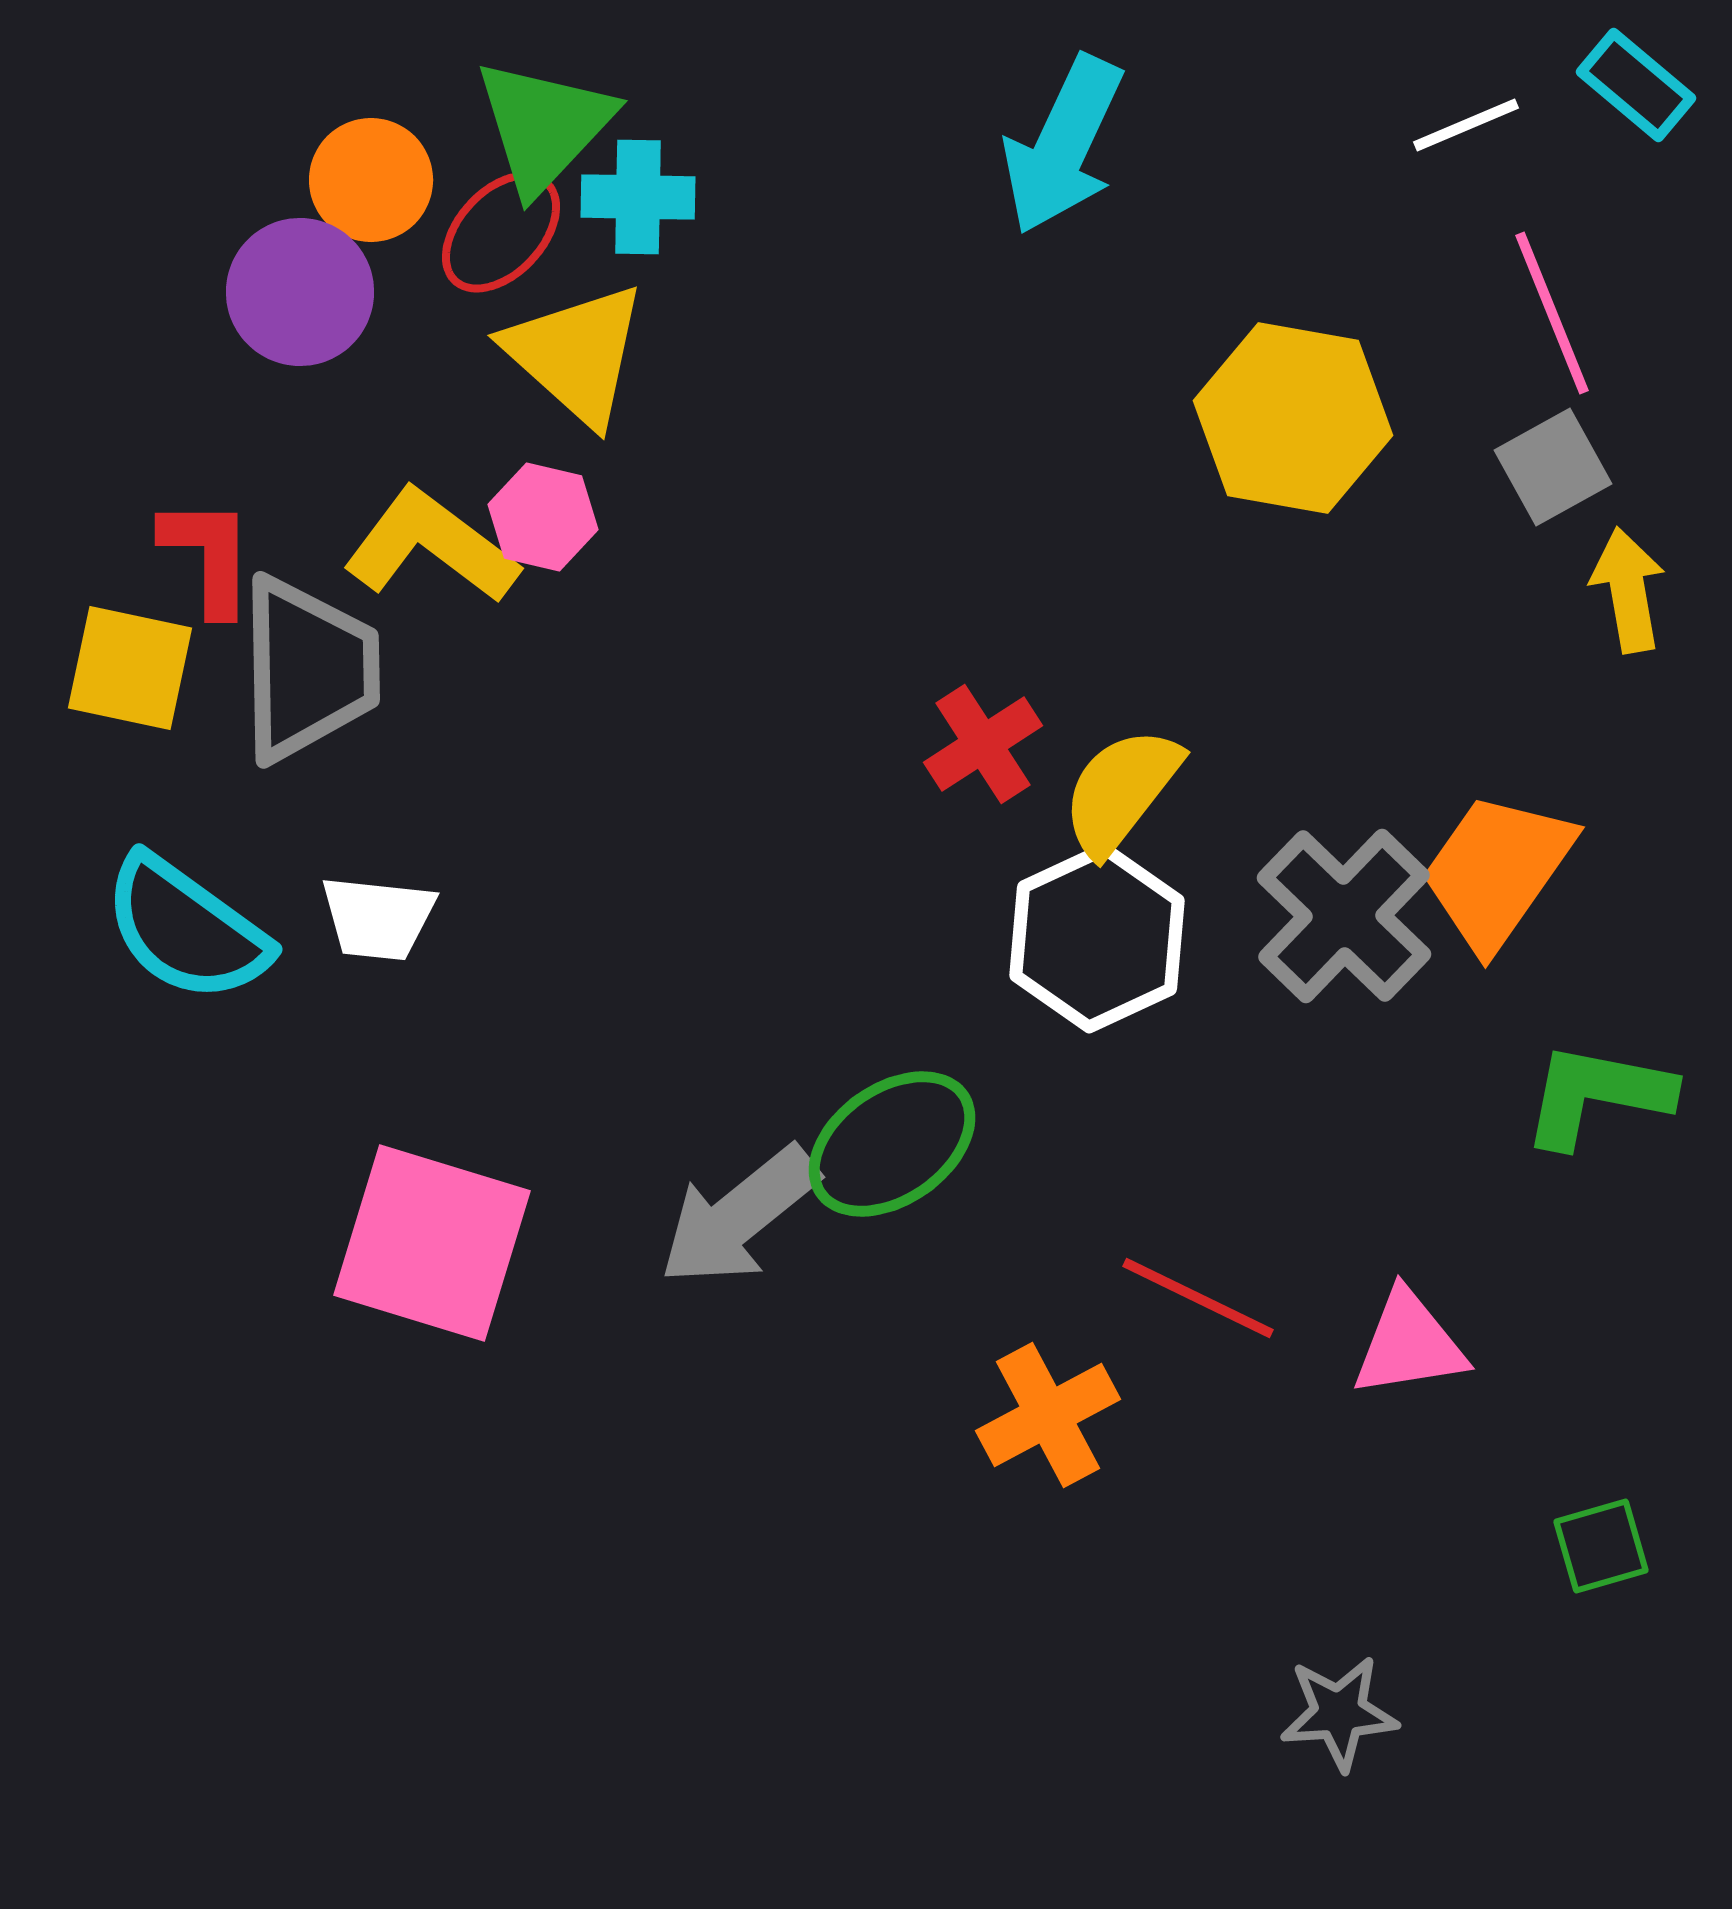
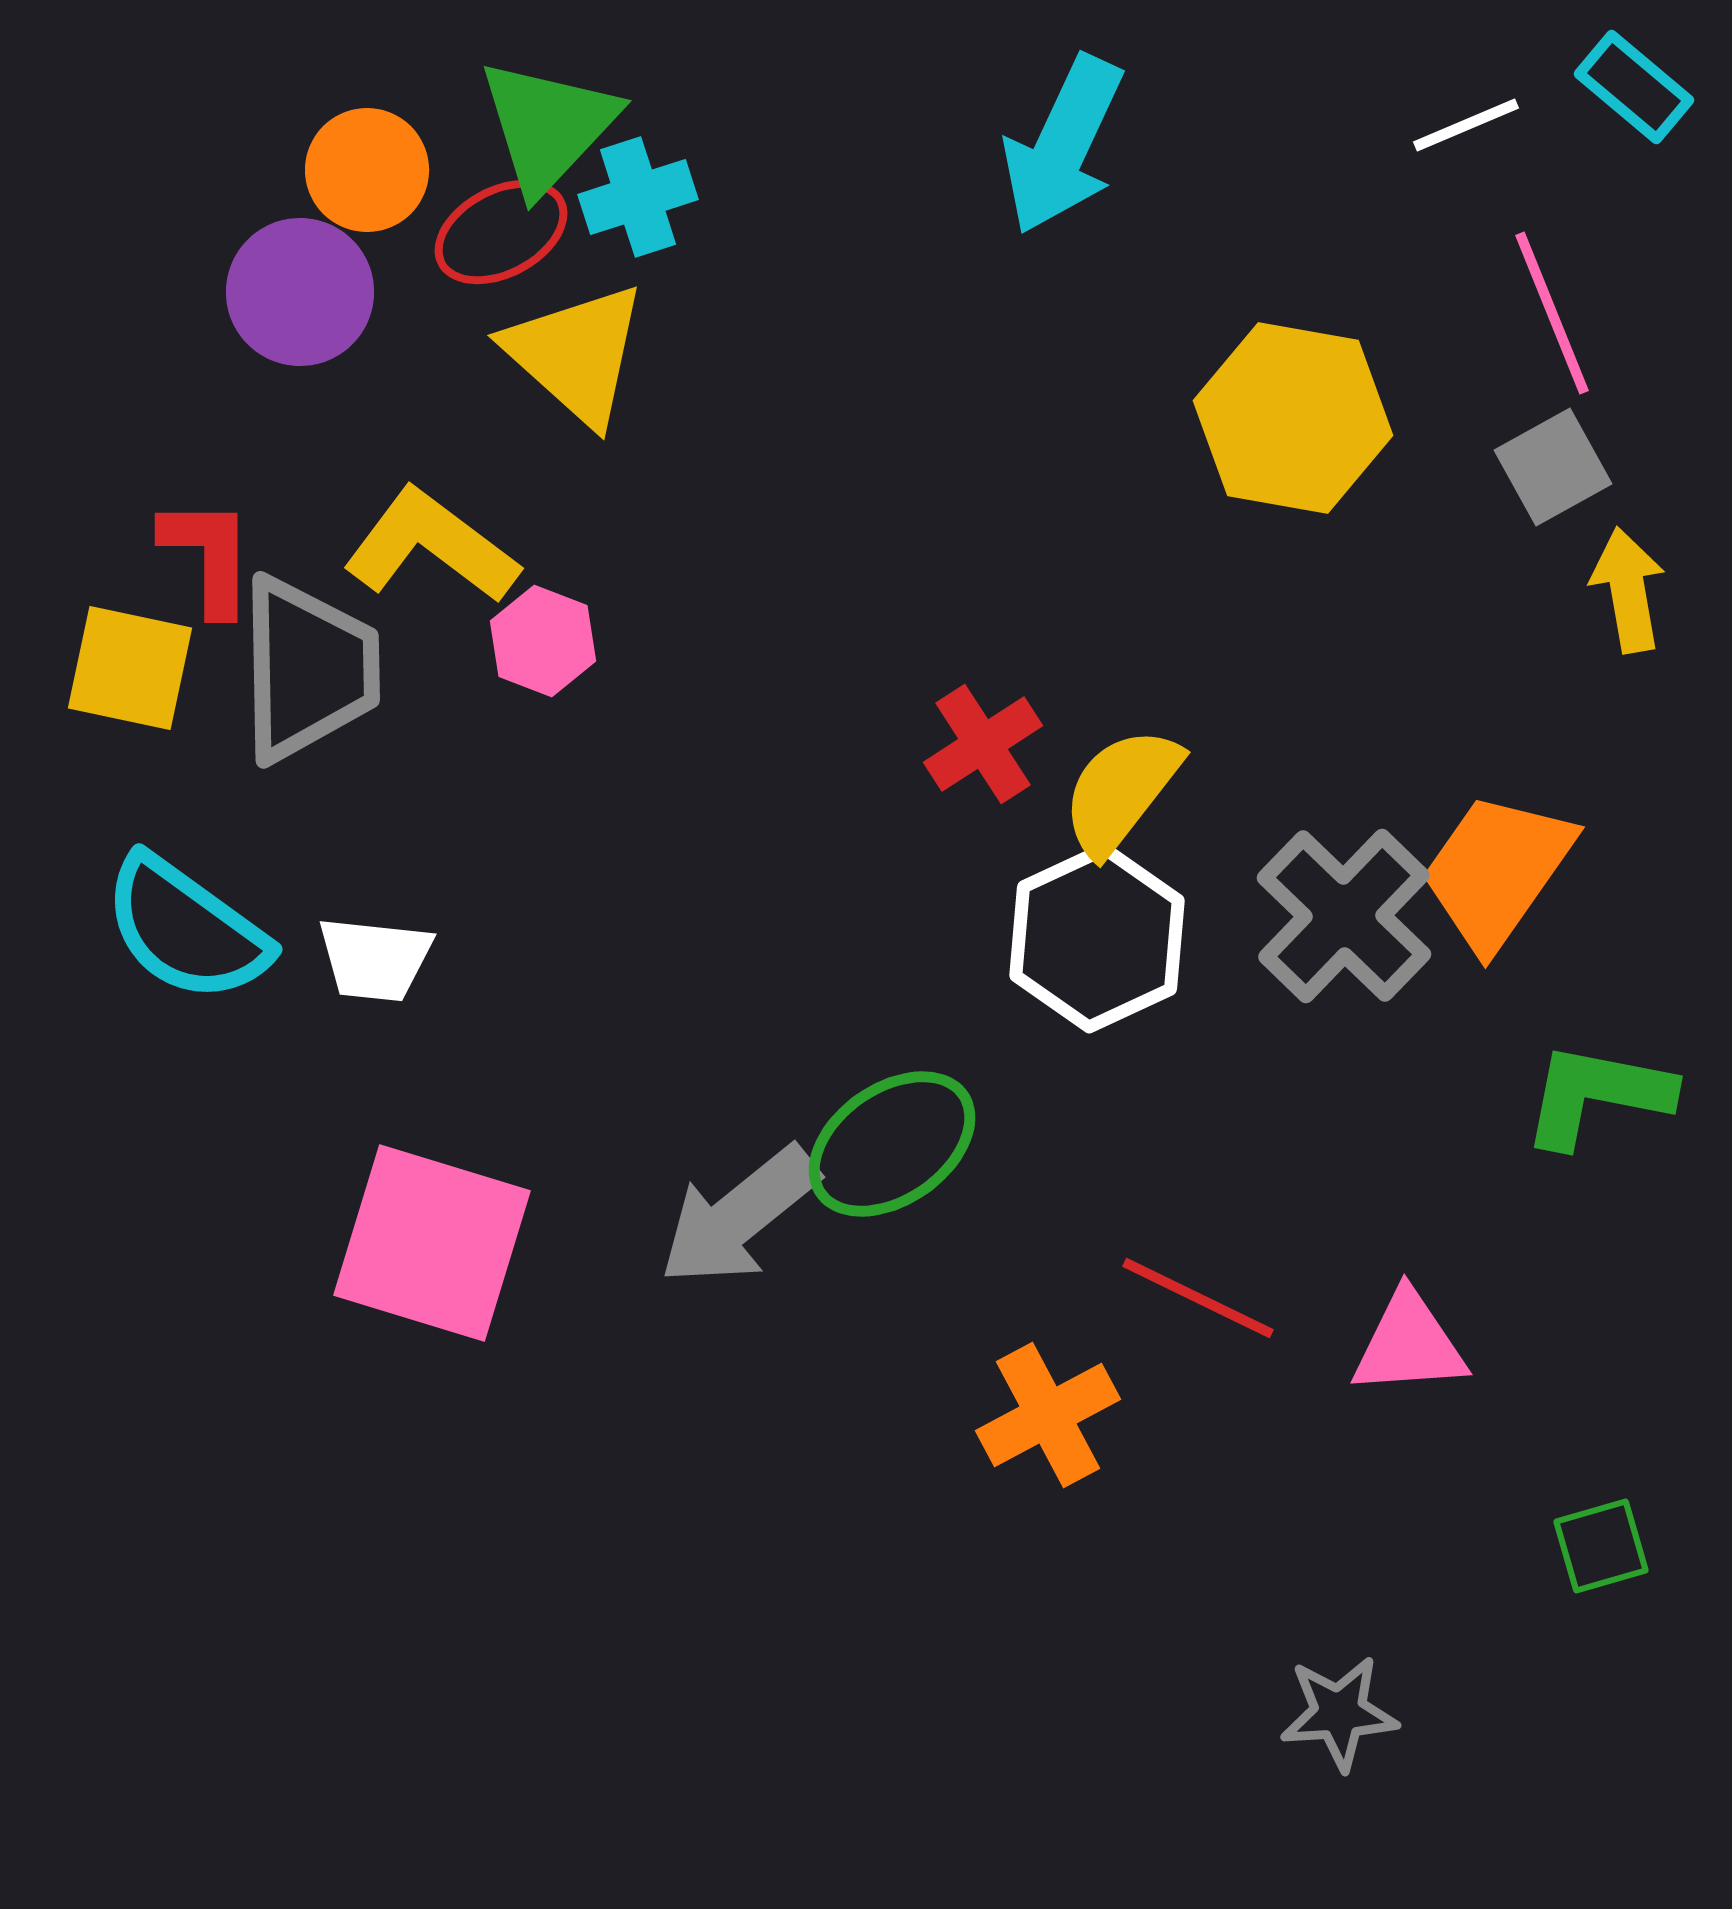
cyan rectangle: moved 2 px left, 2 px down
green triangle: moved 4 px right
orange circle: moved 4 px left, 10 px up
cyan cross: rotated 19 degrees counterclockwise
red ellipse: rotated 19 degrees clockwise
pink hexagon: moved 124 px down; rotated 8 degrees clockwise
white trapezoid: moved 3 px left, 41 px down
pink triangle: rotated 5 degrees clockwise
